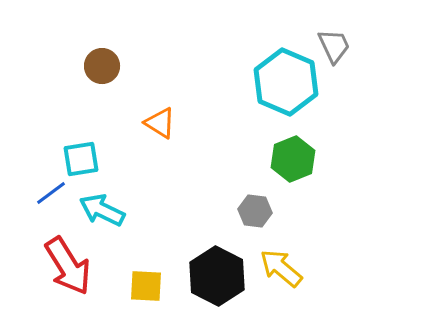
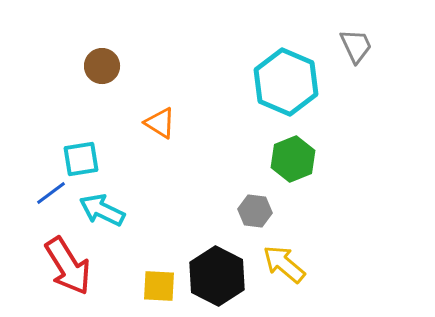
gray trapezoid: moved 22 px right
yellow arrow: moved 3 px right, 4 px up
yellow square: moved 13 px right
